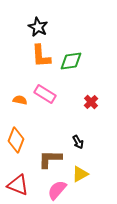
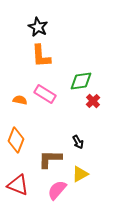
green diamond: moved 10 px right, 20 px down
red cross: moved 2 px right, 1 px up
